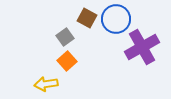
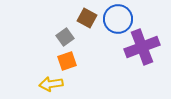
blue circle: moved 2 px right
purple cross: rotated 8 degrees clockwise
orange square: rotated 24 degrees clockwise
yellow arrow: moved 5 px right
